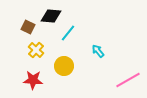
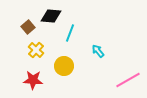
brown square: rotated 24 degrees clockwise
cyan line: moved 2 px right; rotated 18 degrees counterclockwise
